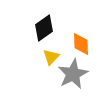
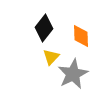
black diamond: rotated 16 degrees counterclockwise
orange diamond: moved 8 px up
